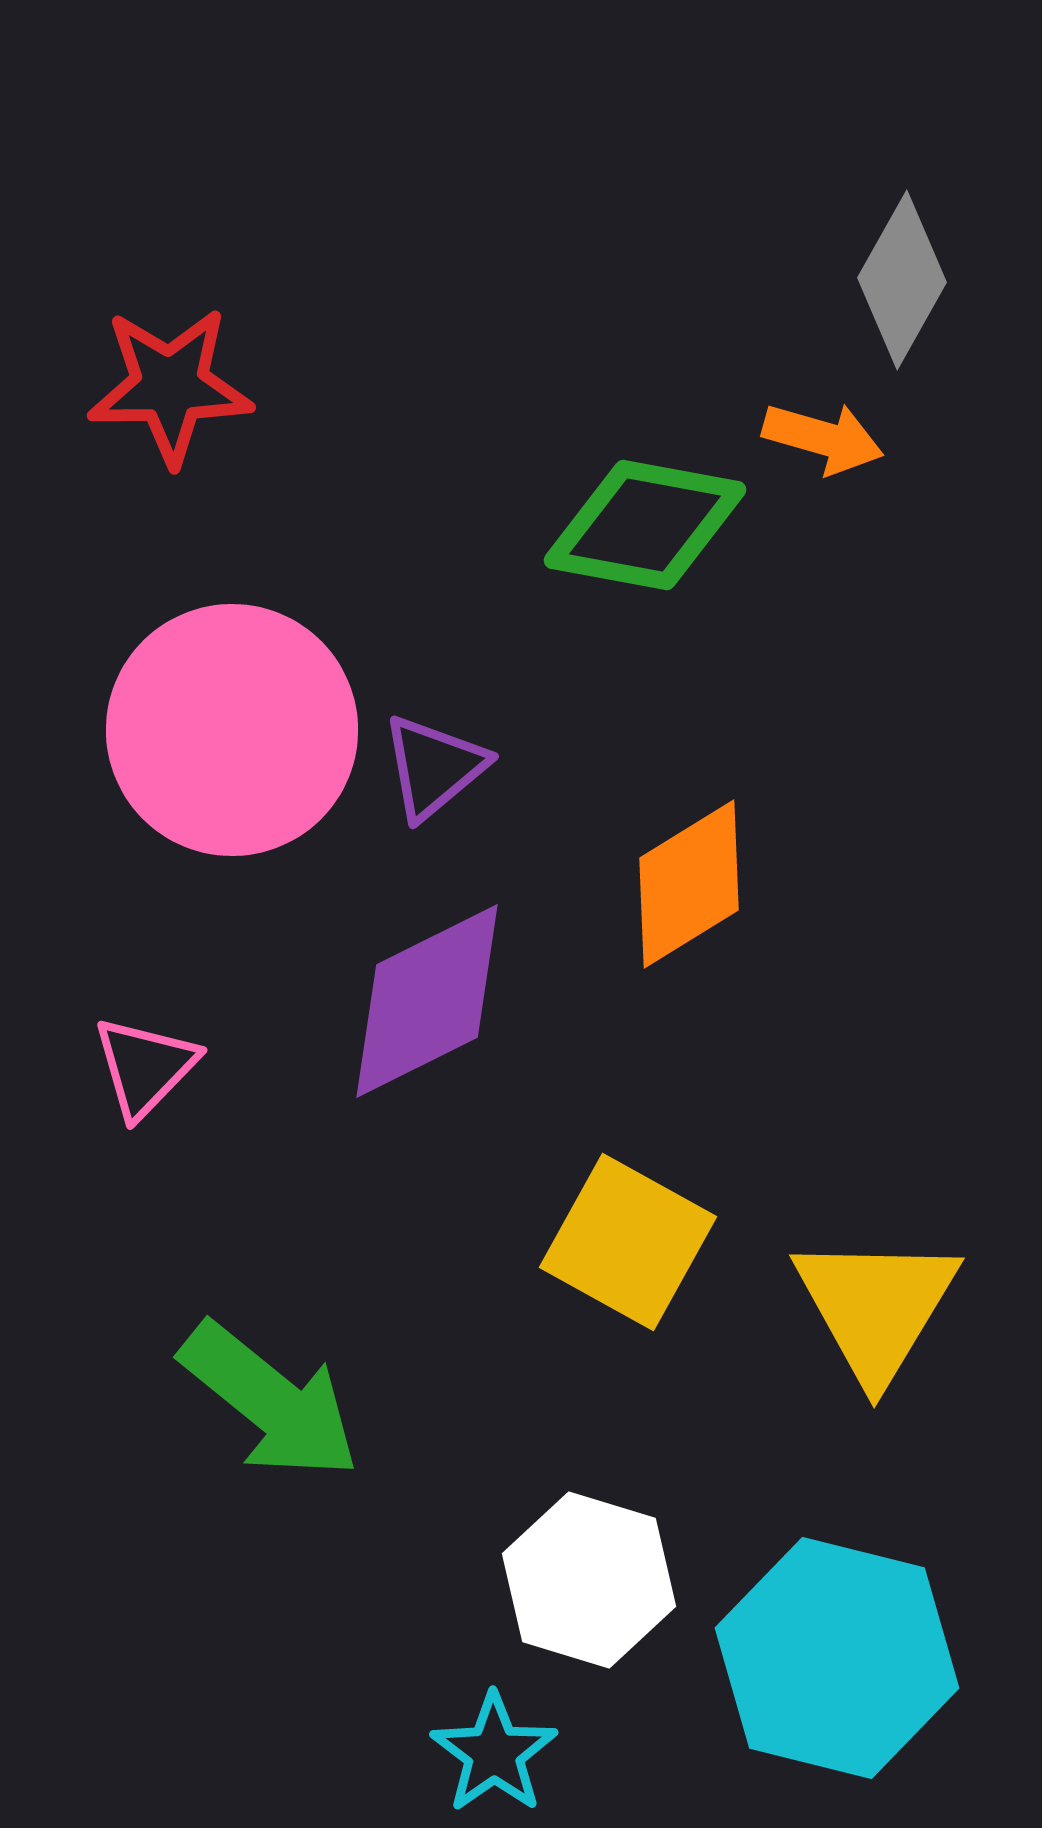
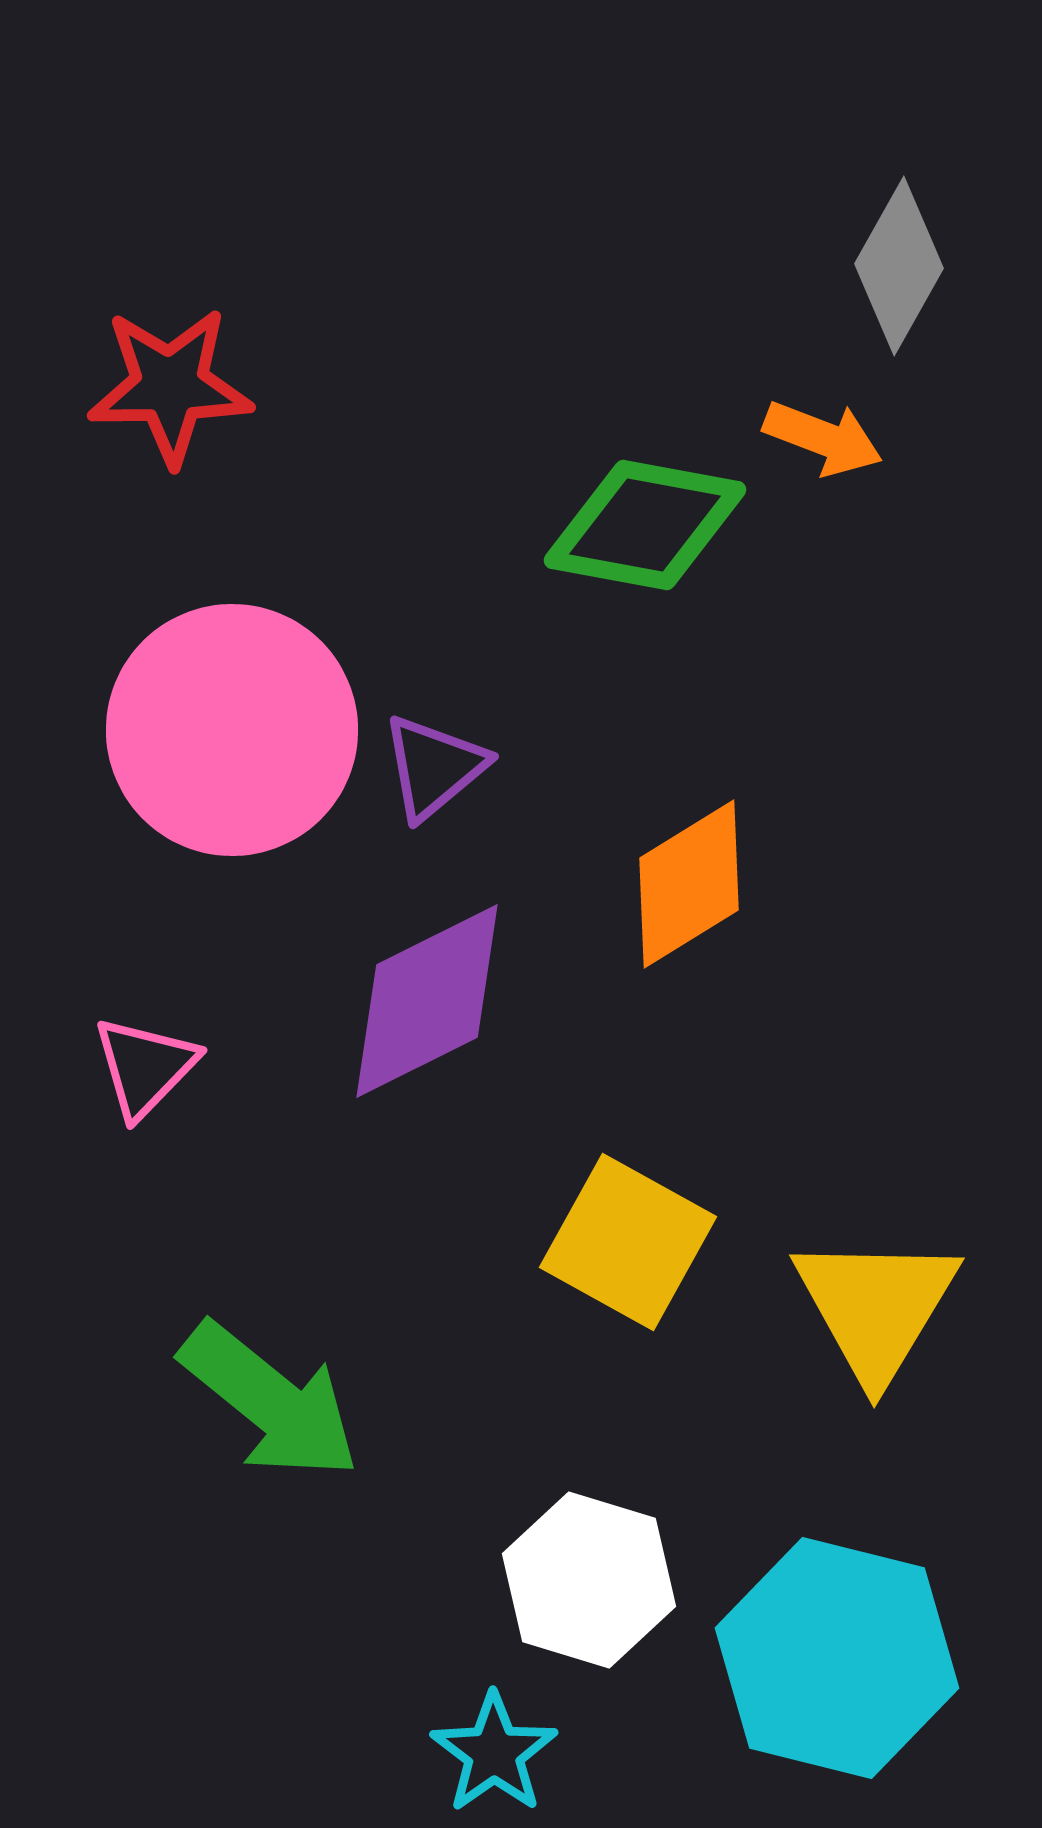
gray diamond: moved 3 px left, 14 px up
orange arrow: rotated 5 degrees clockwise
